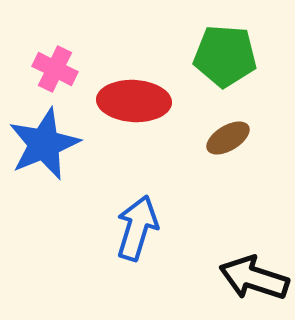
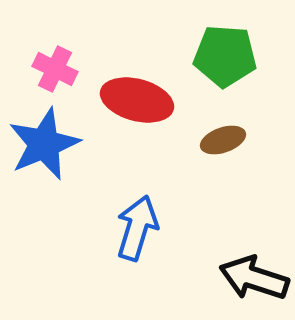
red ellipse: moved 3 px right, 1 px up; rotated 12 degrees clockwise
brown ellipse: moved 5 px left, 2 px down; rotated 12 degrees clockwise
